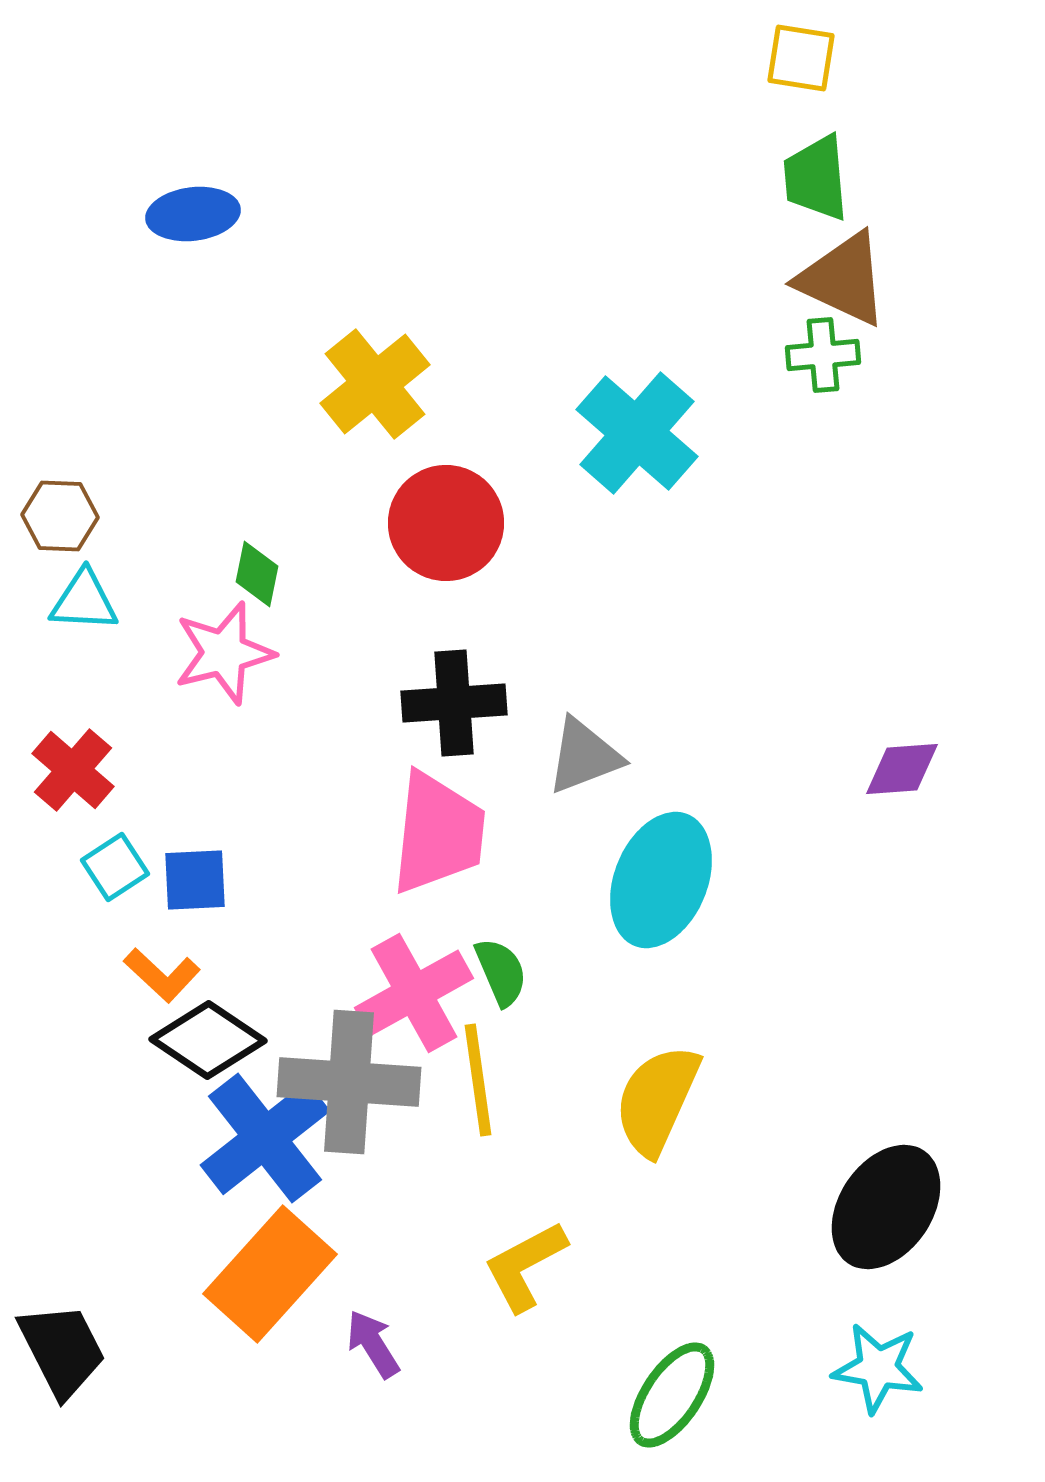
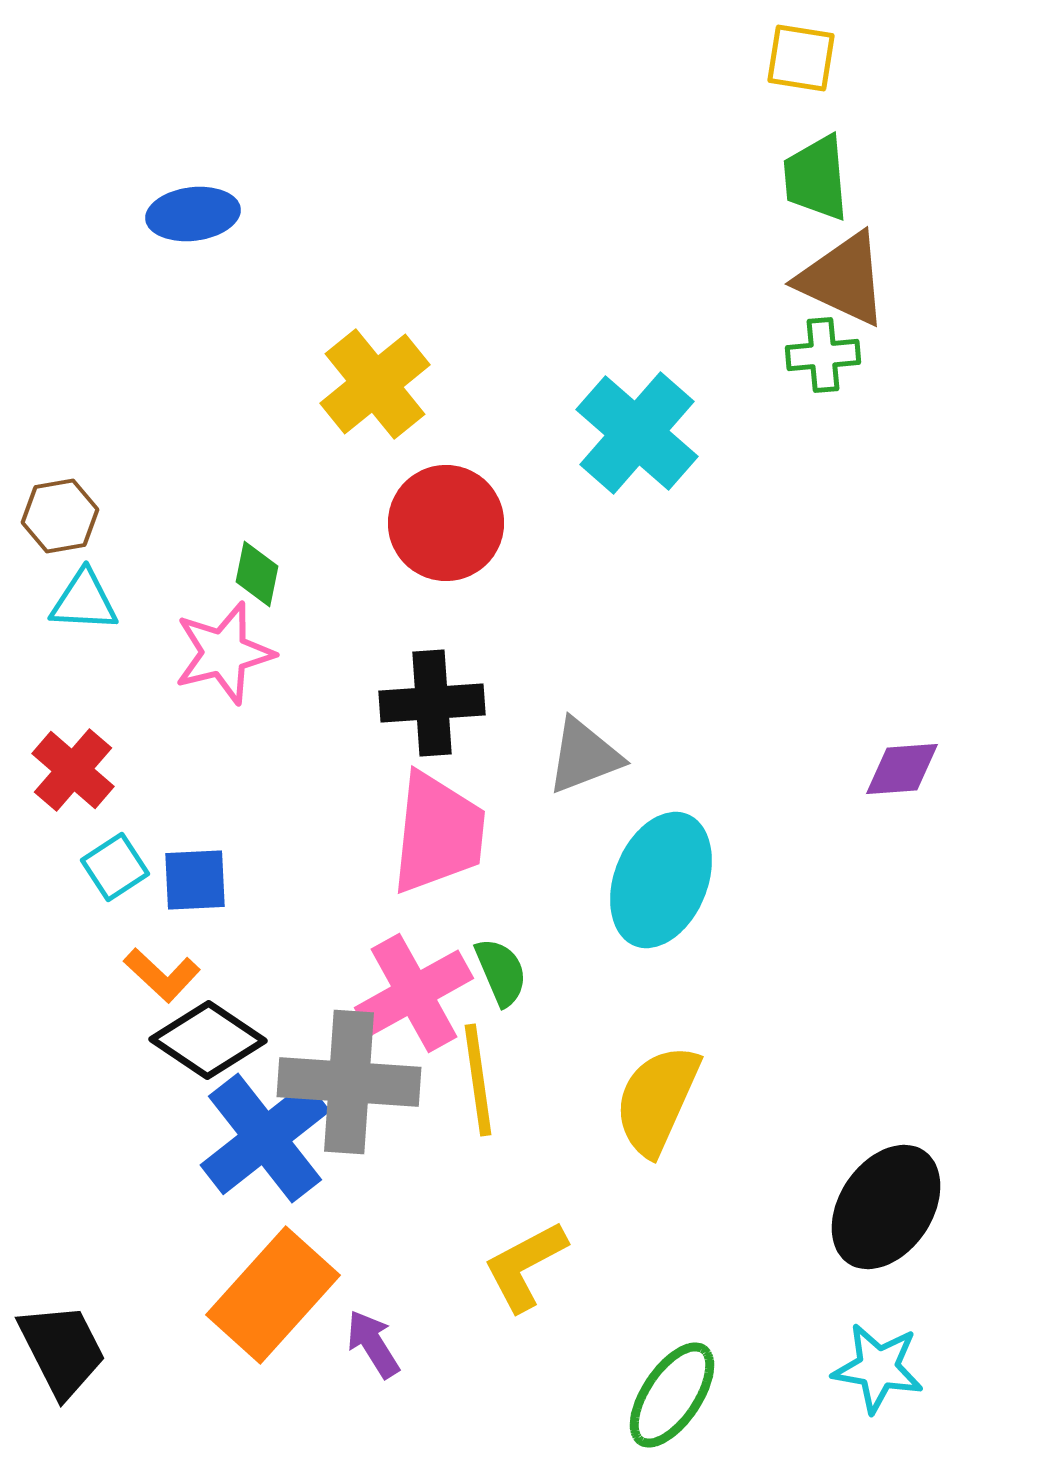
brown hexagon: rotated 12 degrees counterclockwise
black cross: moved 22 px left
orange rectangle: moved 3 px right, 21 px down
